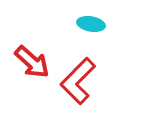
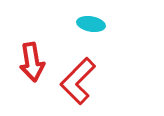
red arrow: rotated 39 degrees clockwise
